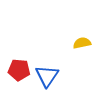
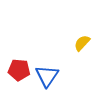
yellow semicircle: rotated 36 degrees counterclockwise
